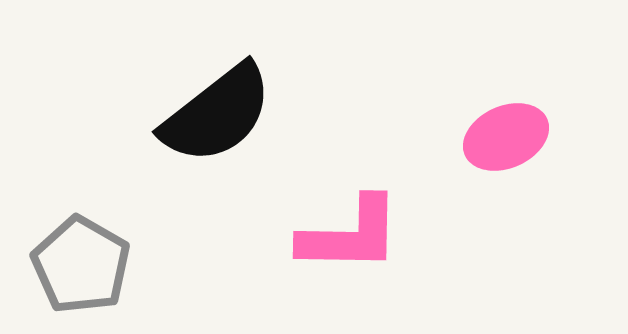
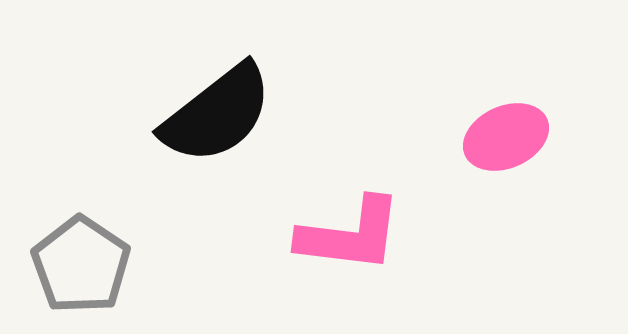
pink L-shape: rotated 6 degrees clockwise
gray pentagon: rotated 4 degrees clockwise
